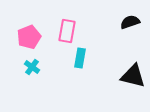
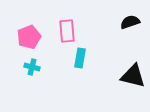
pink rectangle: rotated 15 degrees counterclockwise
cyan cross: rotated 21 degrees counterclockwise
